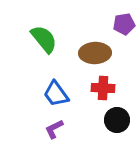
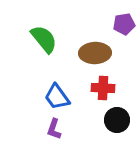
blue trapezoid: moved 1 px right, 3 px down
purple L-shape: rotated 45 degrees counterclockwise
